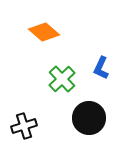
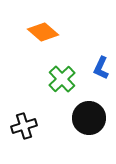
orange diamond: moved 1 px left
